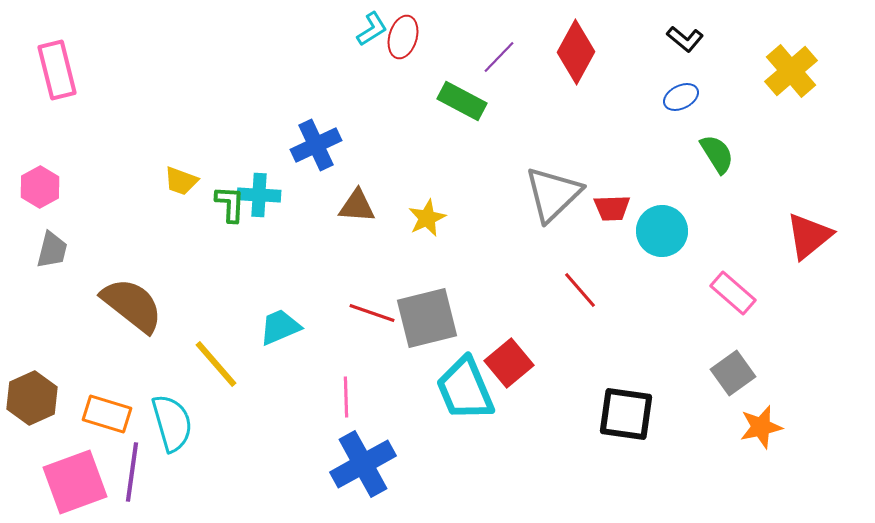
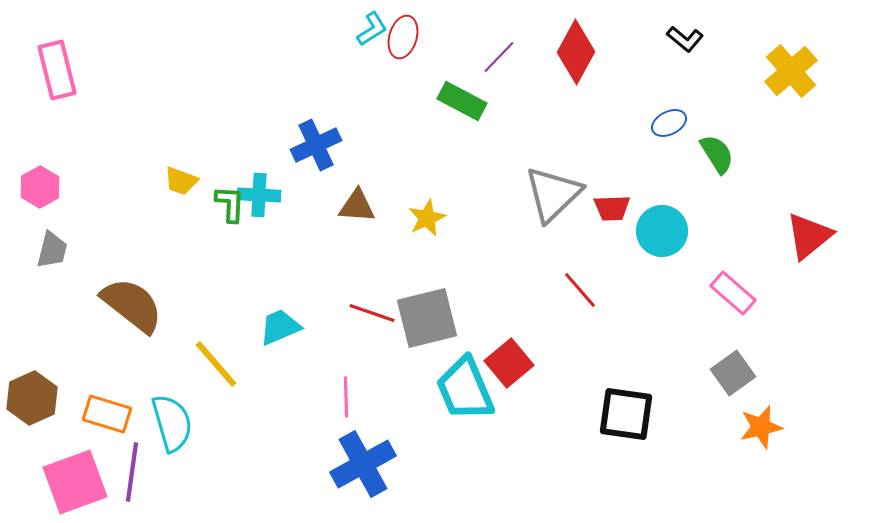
blue ellipse at (681, 97): moved 12 px left, 26 px down
